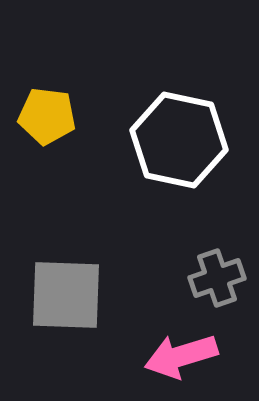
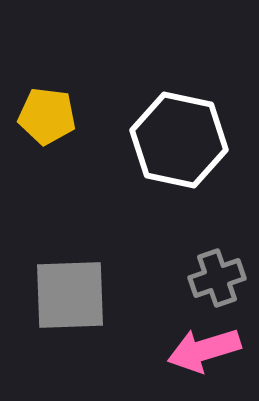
gray square: moved 4 px right; rotated 4 degrees counterclockwise
pink arrow: moved 23 px right, 6 px up
